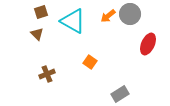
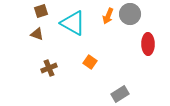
brown square: moved 1 px up
orange arrow: rotated 28 degrees counterclockwise
cyan triangle: moved 2 px down
brown triangle: rotated 24 degrees counterclockwise
red ellipse: rotated 25 degrees counterclockwise
brown cross: moved 2 px right, 6 px up
